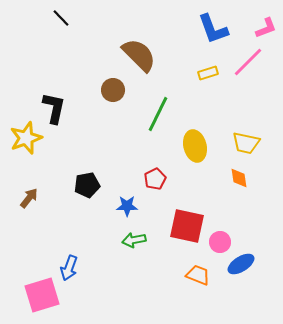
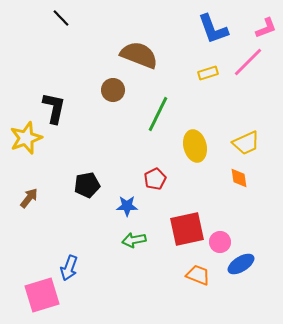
brown semicircle: rotated 24 degrees counterclockwise
yellow trapezoid: rotated 36 degrees counterclockwise
red square: moved 3 px down; rotated 24 degrees counterclockwise
